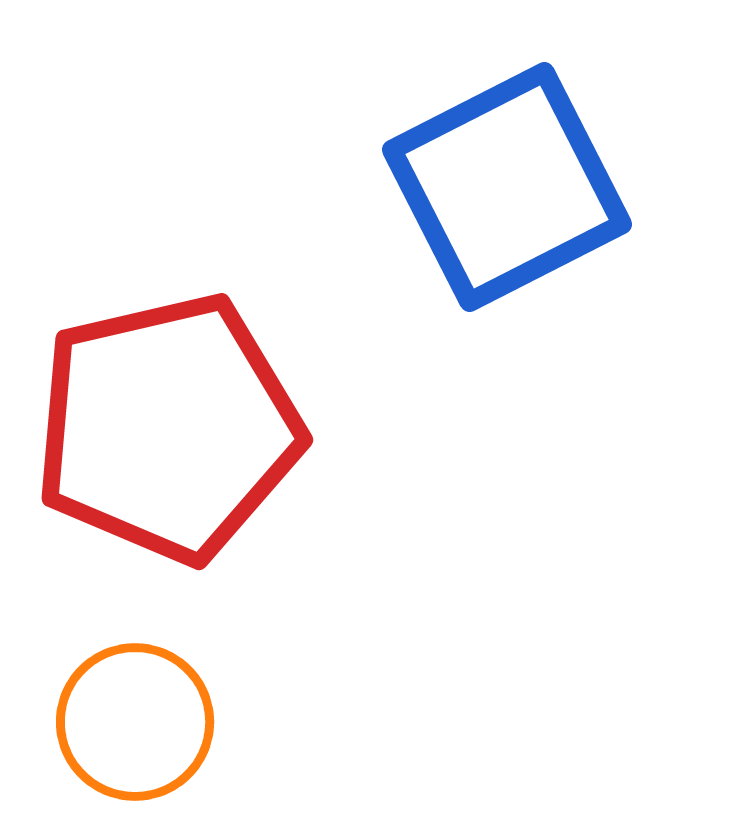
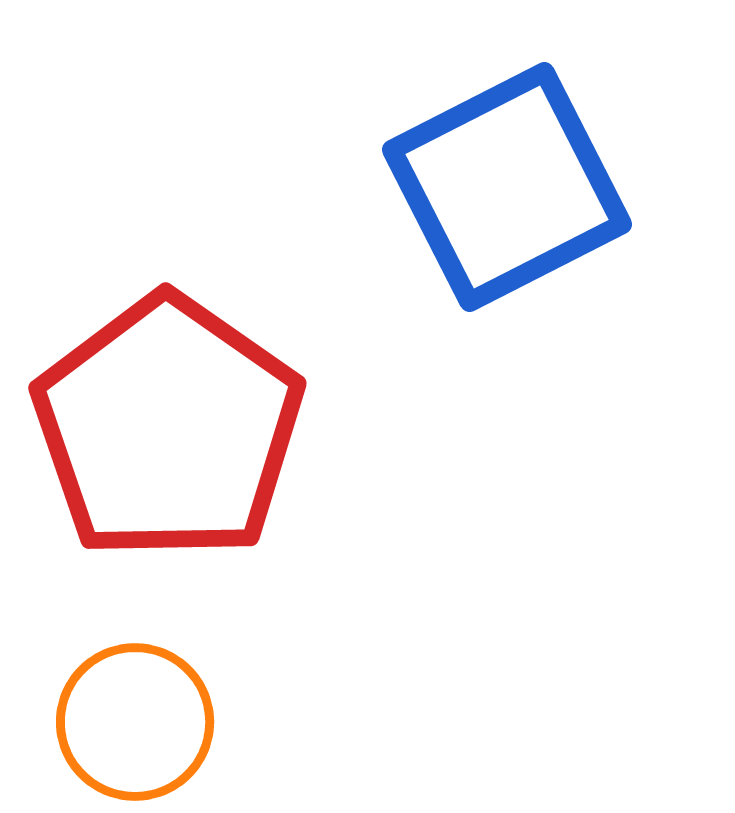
red pentagon: rotated 24 degrees counterclockwise
